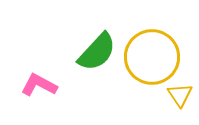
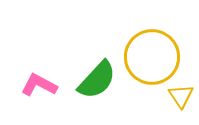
green semicircle: moved 28 px down
yellow triangle: moved 1 px right, 1 px down
